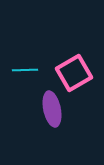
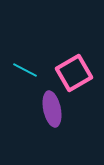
cyan line: rotated 30 degrees clockwise
